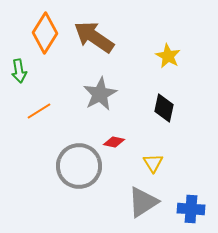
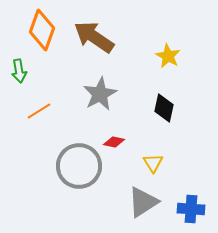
orange diamond: moved 3 px left, 3 px up; rotated 12 degrees counterclockwise
